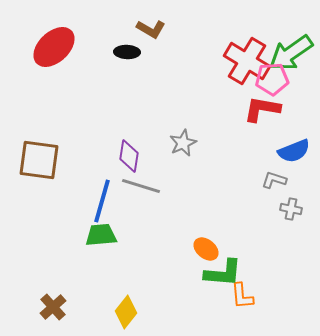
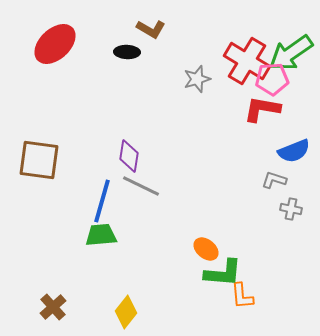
red ellipse: moved 1 px right, 3 px up
gray star: moved 14 px right, 64 px up; rotated 8 degrees clockwise
gray line: rotated 9 degrees clockwise
